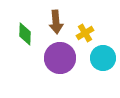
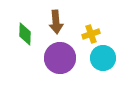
yellow cross: moved 6 px right, 1 px down; rotated 12 degrees clockwise
